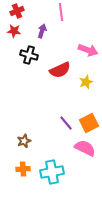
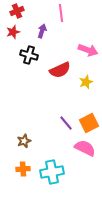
pink line: moved 1 px down
red star: moved 1 px left, 1 px down; rotated 24 degrees counterclockwise
